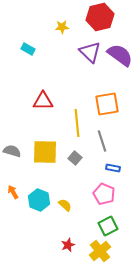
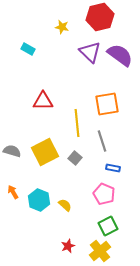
yellow star: rotated 16 degrees clockwise
yellow square: rotated 28 degrees counterclockwise
red star: moved 1 px down
